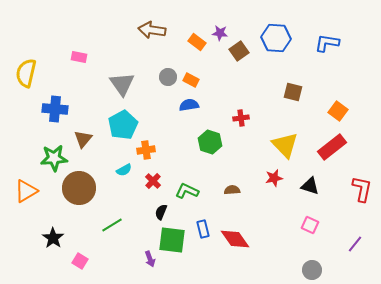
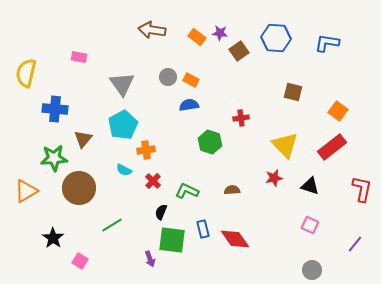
orange rectangle at (197, 42): moved 5 px up
cyan semicircle at (124, 170): rotated 56 degrees clockwise
